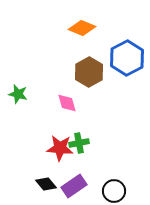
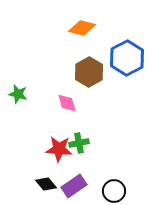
orange diamond: rotated 8 degrees counterclockwise
red star: moved 1 px left, 1 px down
